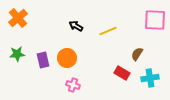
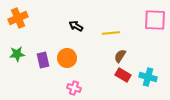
orange cross: rotated 18 degrees clockwise
yellow line: moved 3 px right, 2 px down; rotated 18 degrees clockwise
brown semicircle: moved 17 px left, 2 px down
red rectangle: moved 1 px right, 2 px down
cyan cross: moved 2 px left, 1 px up; rotated 24 degrees clockwise
pink cross: moved 1 px right, 3 px down
